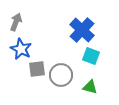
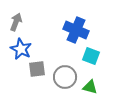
blue cross: moved 6 px left; rotated 20 degrees counterclockwise
gray circle: moved 4 px right, 2 px down
